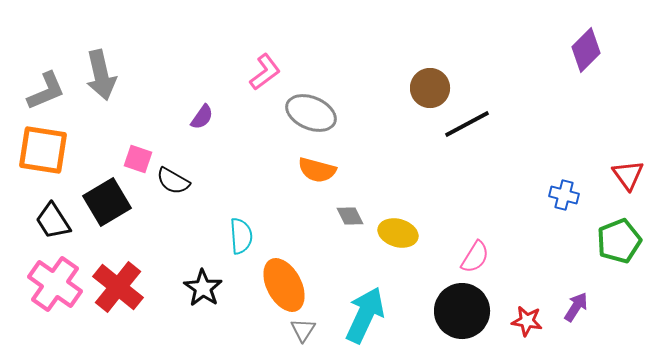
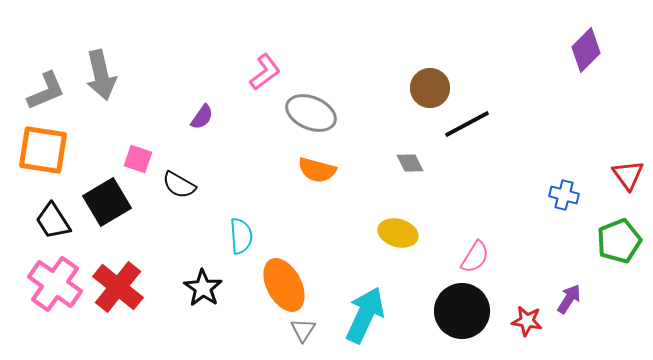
black semicircle: moved 6 px right, 4 px down
gray diamond: moved 60 px right, 53 px up
purple arrow: moved 7 px left, 8 px up
